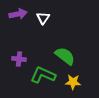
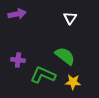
purple arrow: moved 1 px left
white triangle: moved 27 px right
purple cross: moved 1 px left, 1 px down
